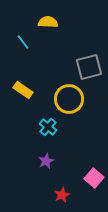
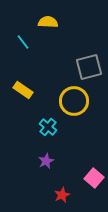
yellow circle: moved 5 px right, 2 px down
